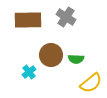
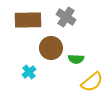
brown circle: moved 7 px up
yellow semicircle: moved 1 px right, 1 px up
